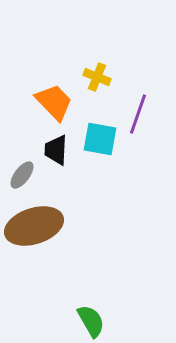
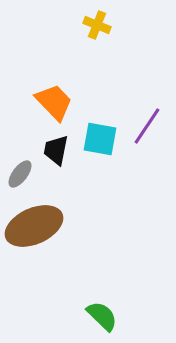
yellow cross: moved 52 px up
purple line: moved 9 px right, 12 px down; rotated 15 degrees clockwise
black trapezoid: rotated 8 degrees clockwise
gray ellipse: moved 2 px left, 1 px up
brown ellipse: rotated 6 degrees counterclockwise
green semicircle: moved 11 px right, 5 px up; rotated 16 degrees counterclockwise
